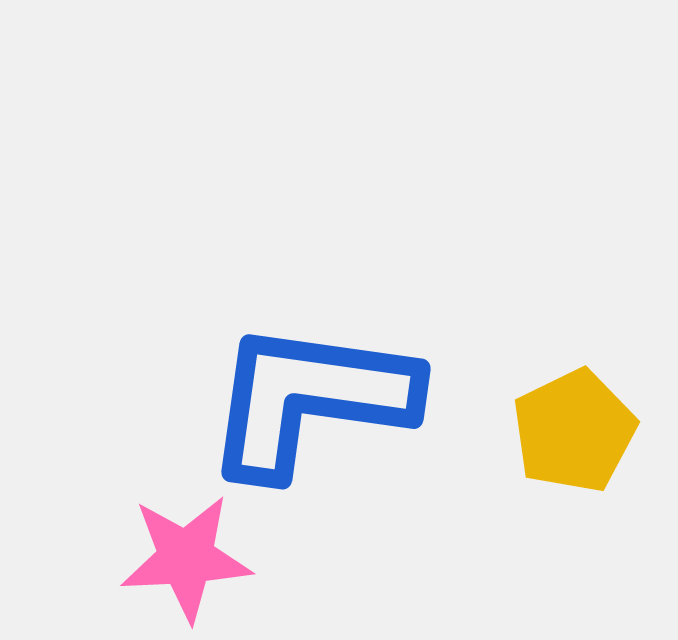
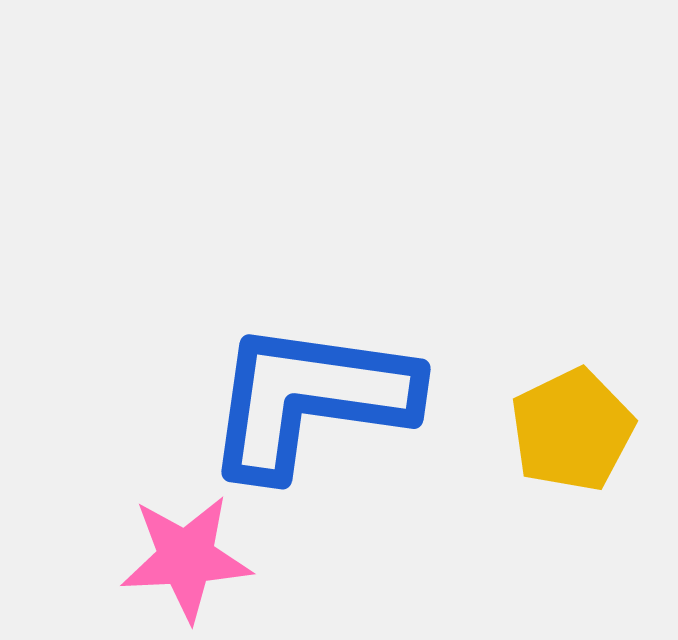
yellow pentagon: moved 2 px left, 1 px up
